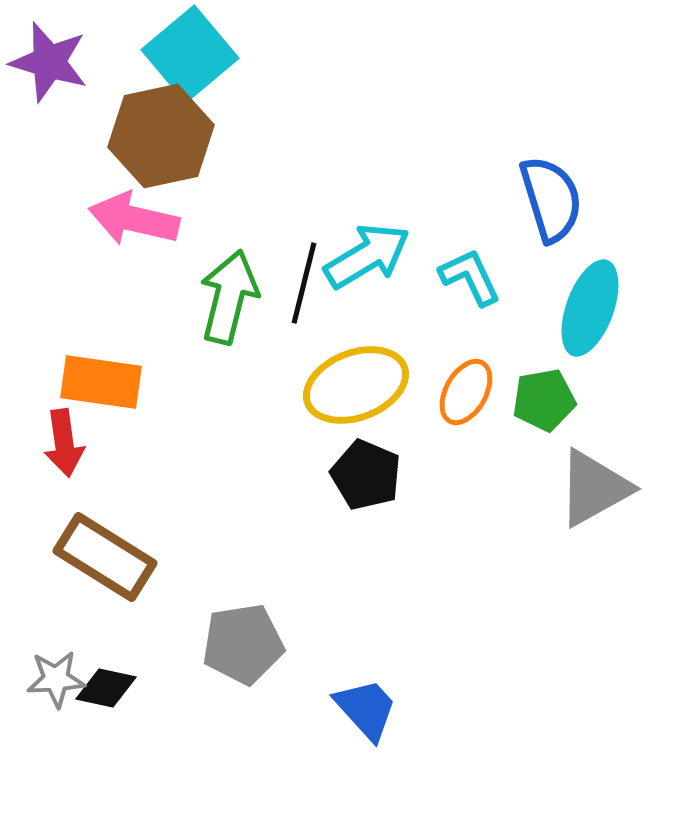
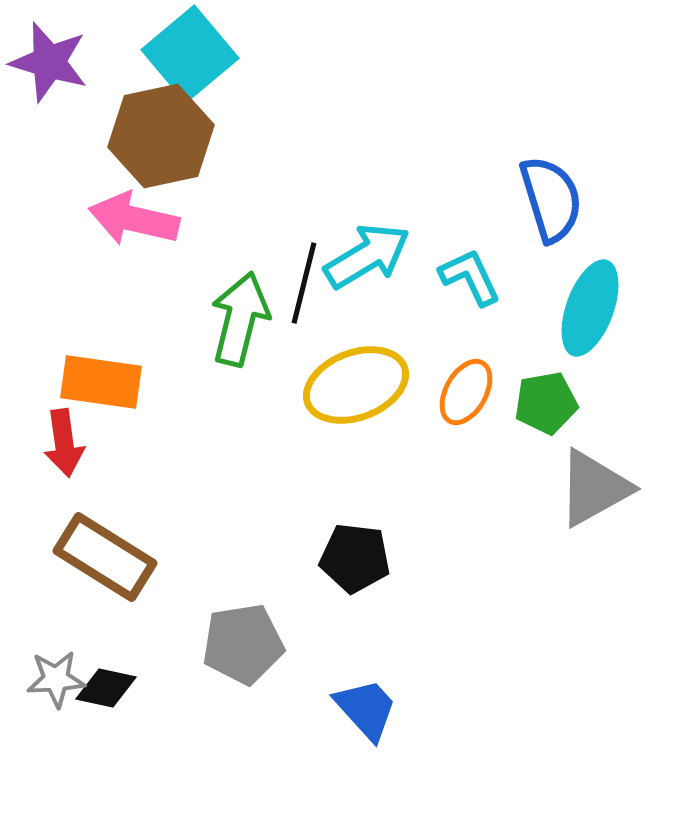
green arrow: moved 11 px right, 22 px down
green pentagon: moved 2 px right, 3 px down
black pentagon: moved 11 px left, 83 px down; rotated 16 degrees counterclockwise
